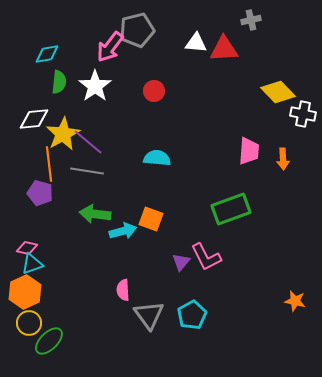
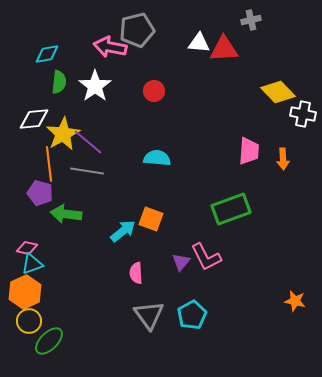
white triangle: moved 3 px right
pink arrow: rotated 64 degrees clockwise
green arrow: moved 29 px left
cyan arrow: rotated 24 degrees counterclockwise
pink semicircle: moved 13 px right, 17 px up
yellow circle: moved 2 px up
